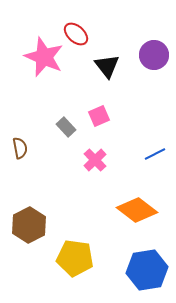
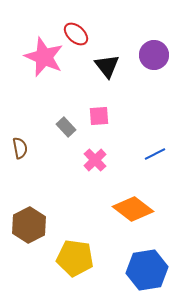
pink square: rotated 20 degrees clockwise
orange diamond: moved 4 px left, 1 px up
